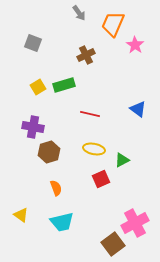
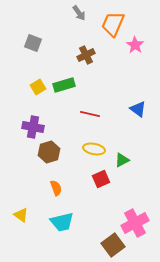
brown square: moved 1 px down
